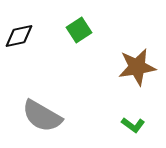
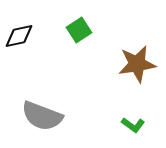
brown star: moved 3 px up
gray semicircle: rotated 9 degrees counterclockwise
